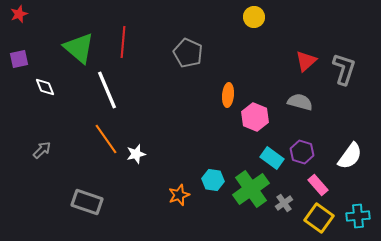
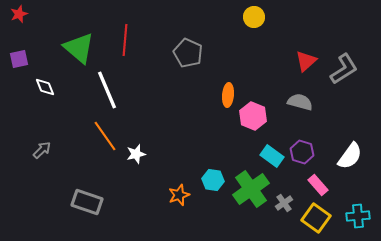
red line: moved 2 px right, 2 px up
gray L-shape: rotated 40 degrees clockwise
pink hexagon: moved 2 px left, 1 px up
orange line: moved 1 px left, 3 px up
cyan rectangle: moved 2 px up
yellow square: moved 3 px left
